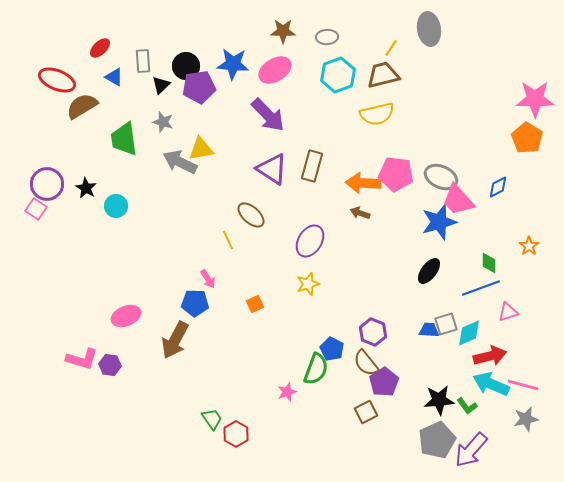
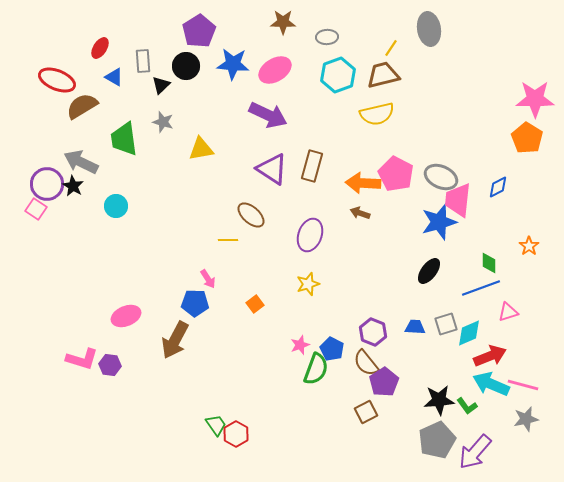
brown star at (283, 31): moved 9 px up
red ellipse at (100, 48): rotated 15 degrees counterclockwise
purple pentagon at (199, 87): moved 56 px up; rotated 24 degrees counterclockwise
purple arrow at (268, 115): rotated 21 degrees counterclockwise
gray arrow at (180, 162): moved 99 px left
pink pentagon at (396, 174): rotated 20 degrees clockwise
black star at (86, 188): moved 13 px left, 2 px up
pink trapezoid at (458, 200): rotated 48 degrees clockwise
yellow line at (228, 240): rotated 66 degrees counterclockwise
purple ellipse at (310, 241): moved 6 px up; rotated 12 degrees counterclockwise
orange square at (255, 304): rotated 12 degrees counterclockwise
blue trapezoid at (429, 330): moved 14 px left, 3 px up
red arrow at (490, 356): rotated 8 degrees counterclockwise
pink star at (287, 392): moved 13 px right, 47 px up
green trapezoid at (212, 419): moved 4 px right, 6 px down
purple arrow at (471, 450): moved 4 px right, 2 px down
